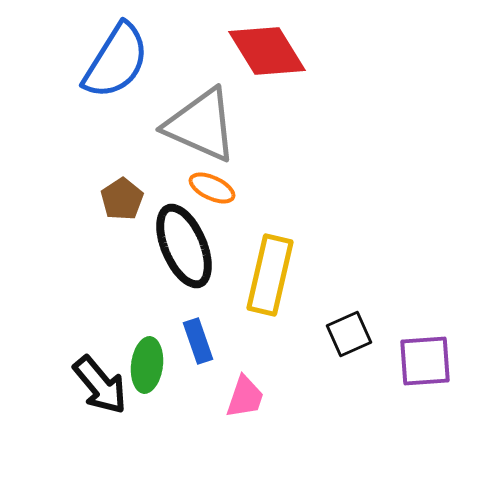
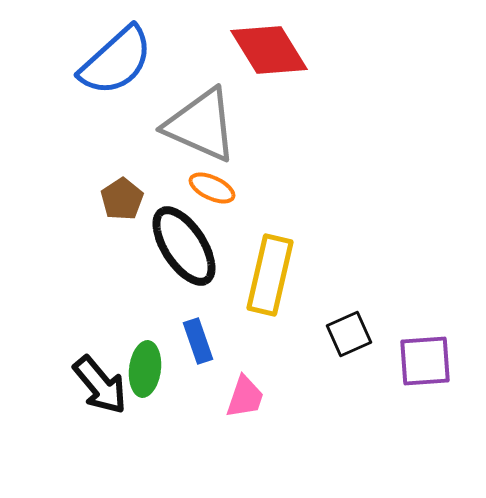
red diamond: moved 2 px right, 1 px up
blue semicircle: rotated 16 degrees clockwise
black ellipse: rotated 10 degrees counterclockwise
green ellipse: moved 2 px left, 4 px down
